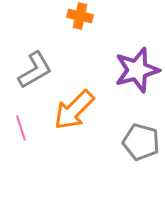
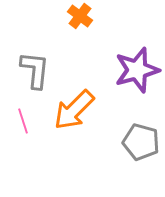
orange cross: rotated 25 degrees clockwise
gray L-shape: rotated 54 degrees counterclockwise
pink line: moved 2 px right, 7 px up
